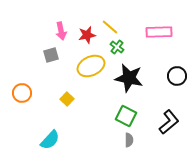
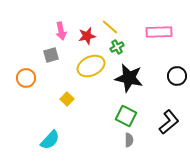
red star: moved 1 px down
green cross: rotated 24 degrees clockwise
orange circle: moved 4 px right, 15 px up
